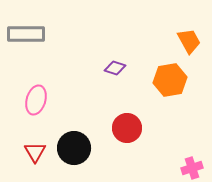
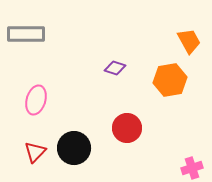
red triangle: rotated 15 degrees clockwise
